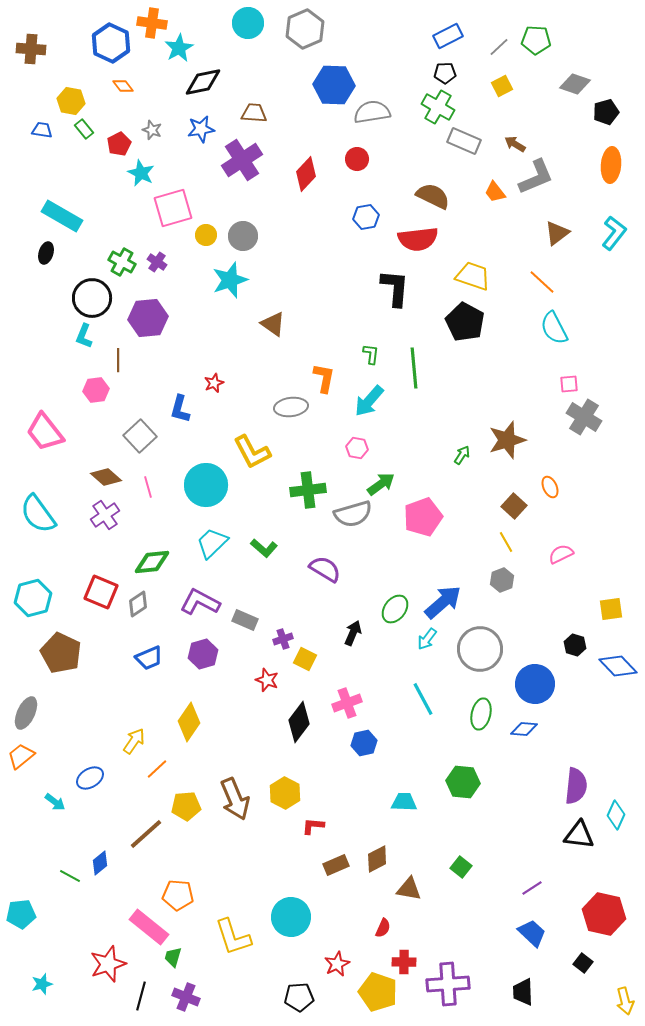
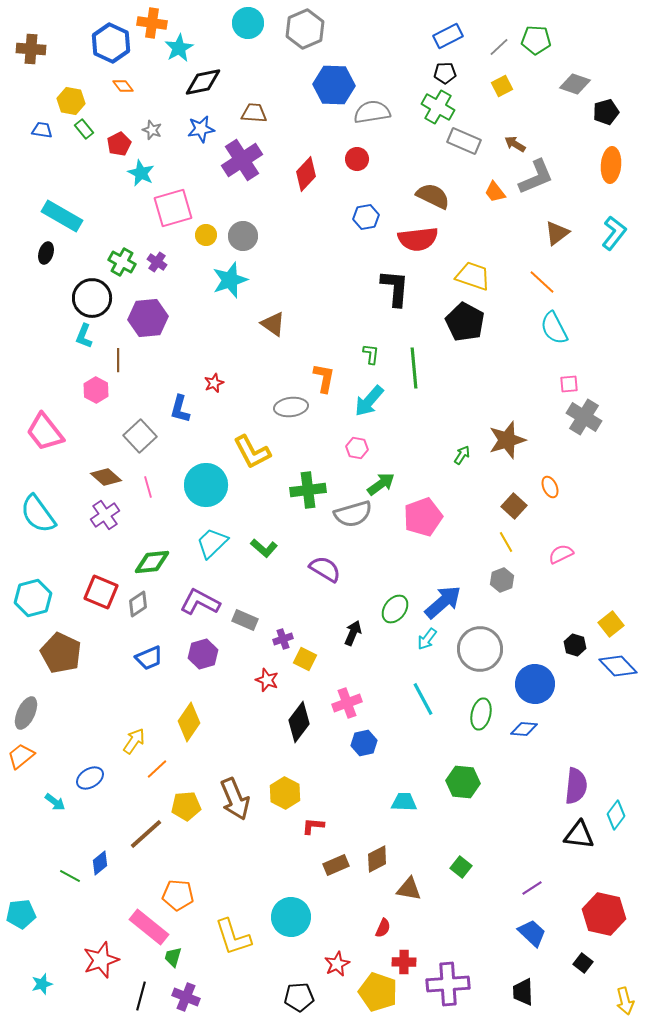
pink hexagon at (96, 390): rotated 25 degrees counterclockwise
yellow square at (611, 609): moved 15 px down; rotated 30 degrees counterclockwise
cyan diamond at (616, 815): rotated 12 degrees clockwise
red star at (108, 964): moved 7 px left, 4 px up
